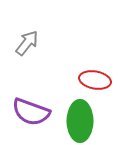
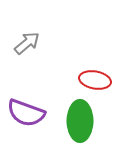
gray arrow: rotated 12 degrees clockwise
purple semicircle: moved 5 px left, 1 px down
